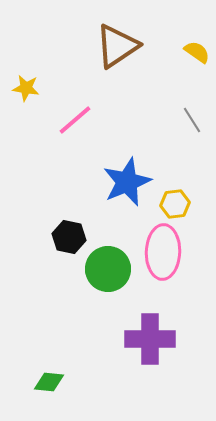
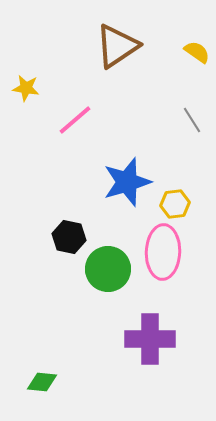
blue star: rotated 6 degrees clockwise
green diamond: moved 7 px left
